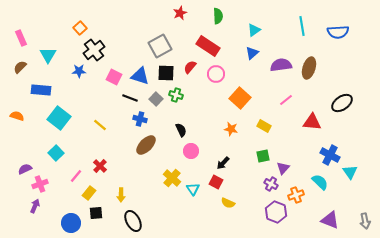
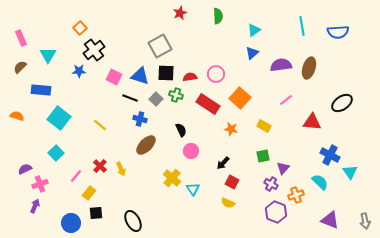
red rectangle at (208, 46): moved 58 px down
red semicircle at (190, 67): moved 10 px down; rotated 40 degrees clockwise
red square at (216, 182): moved 16 px right
yellow arrow at (121, 195): moved 26 px up; rotated 24 degrees counterclockwise
